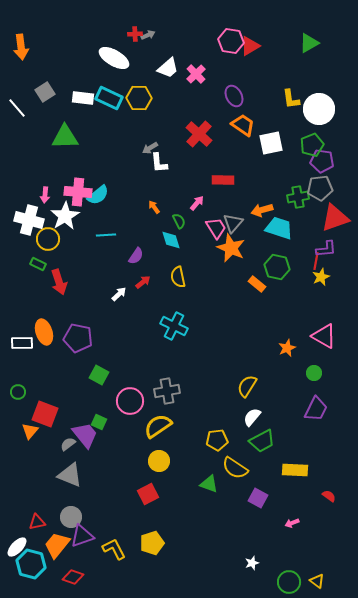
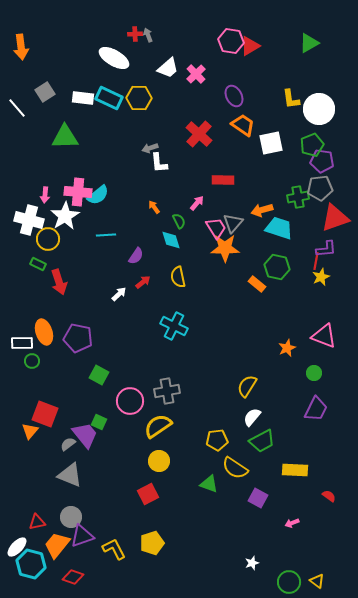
gray arrow at (148, 35): rotated 88 degrees counterclockwise
gray arrow at (150, 148): rotated 14 degrees clockwise
orange star at (231, 248): moved 6 px left; rotated 24 degrees counterclockwise
pink triangle at (324, 336): rotated 8 degrees counterclockwise
green circle at (18, 392): moved 14 px right, 31 px up
